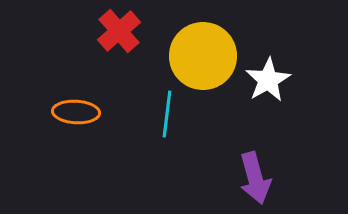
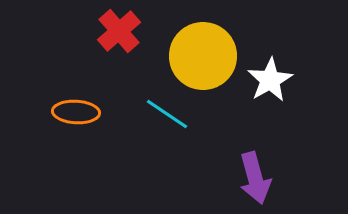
white star: moved 2 px right
cyan line: rotated 63 degrees counterclockwise
